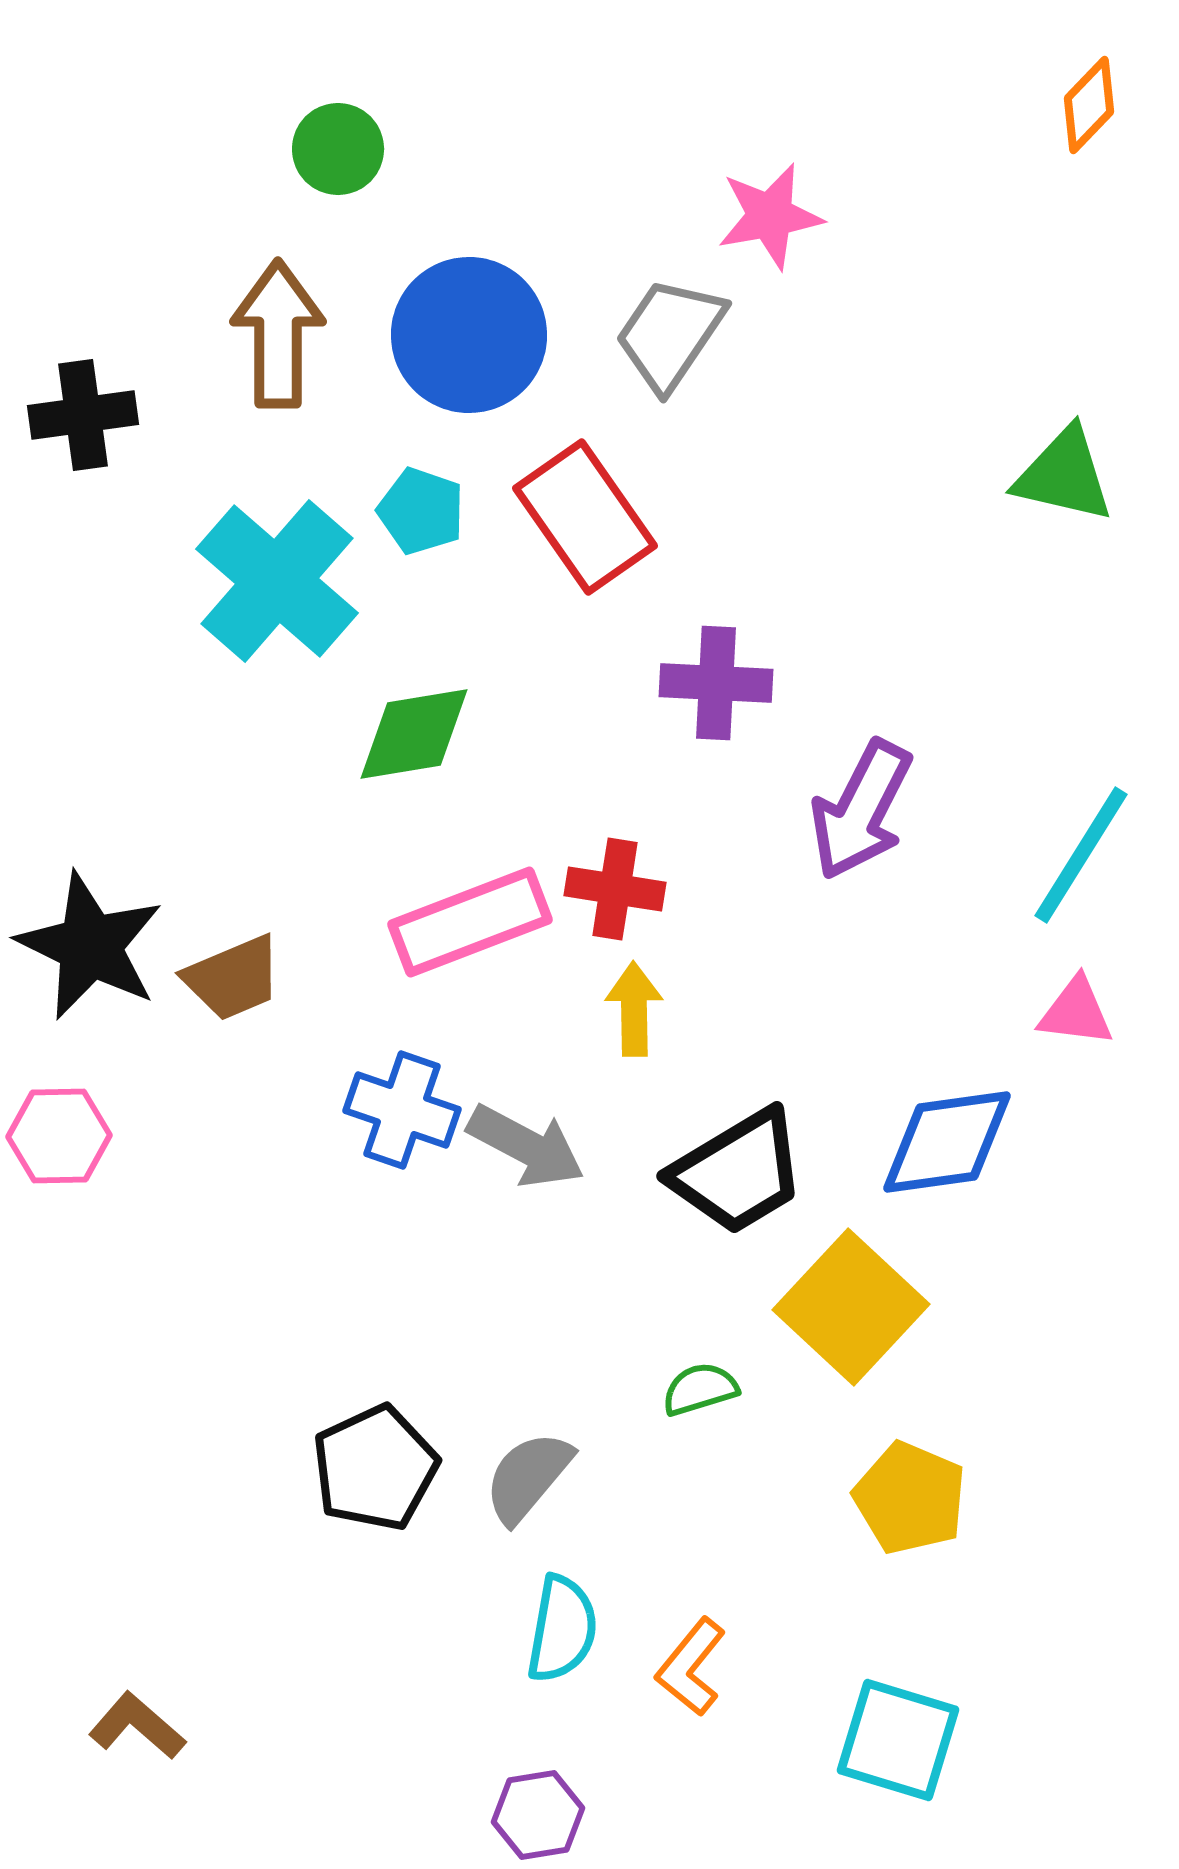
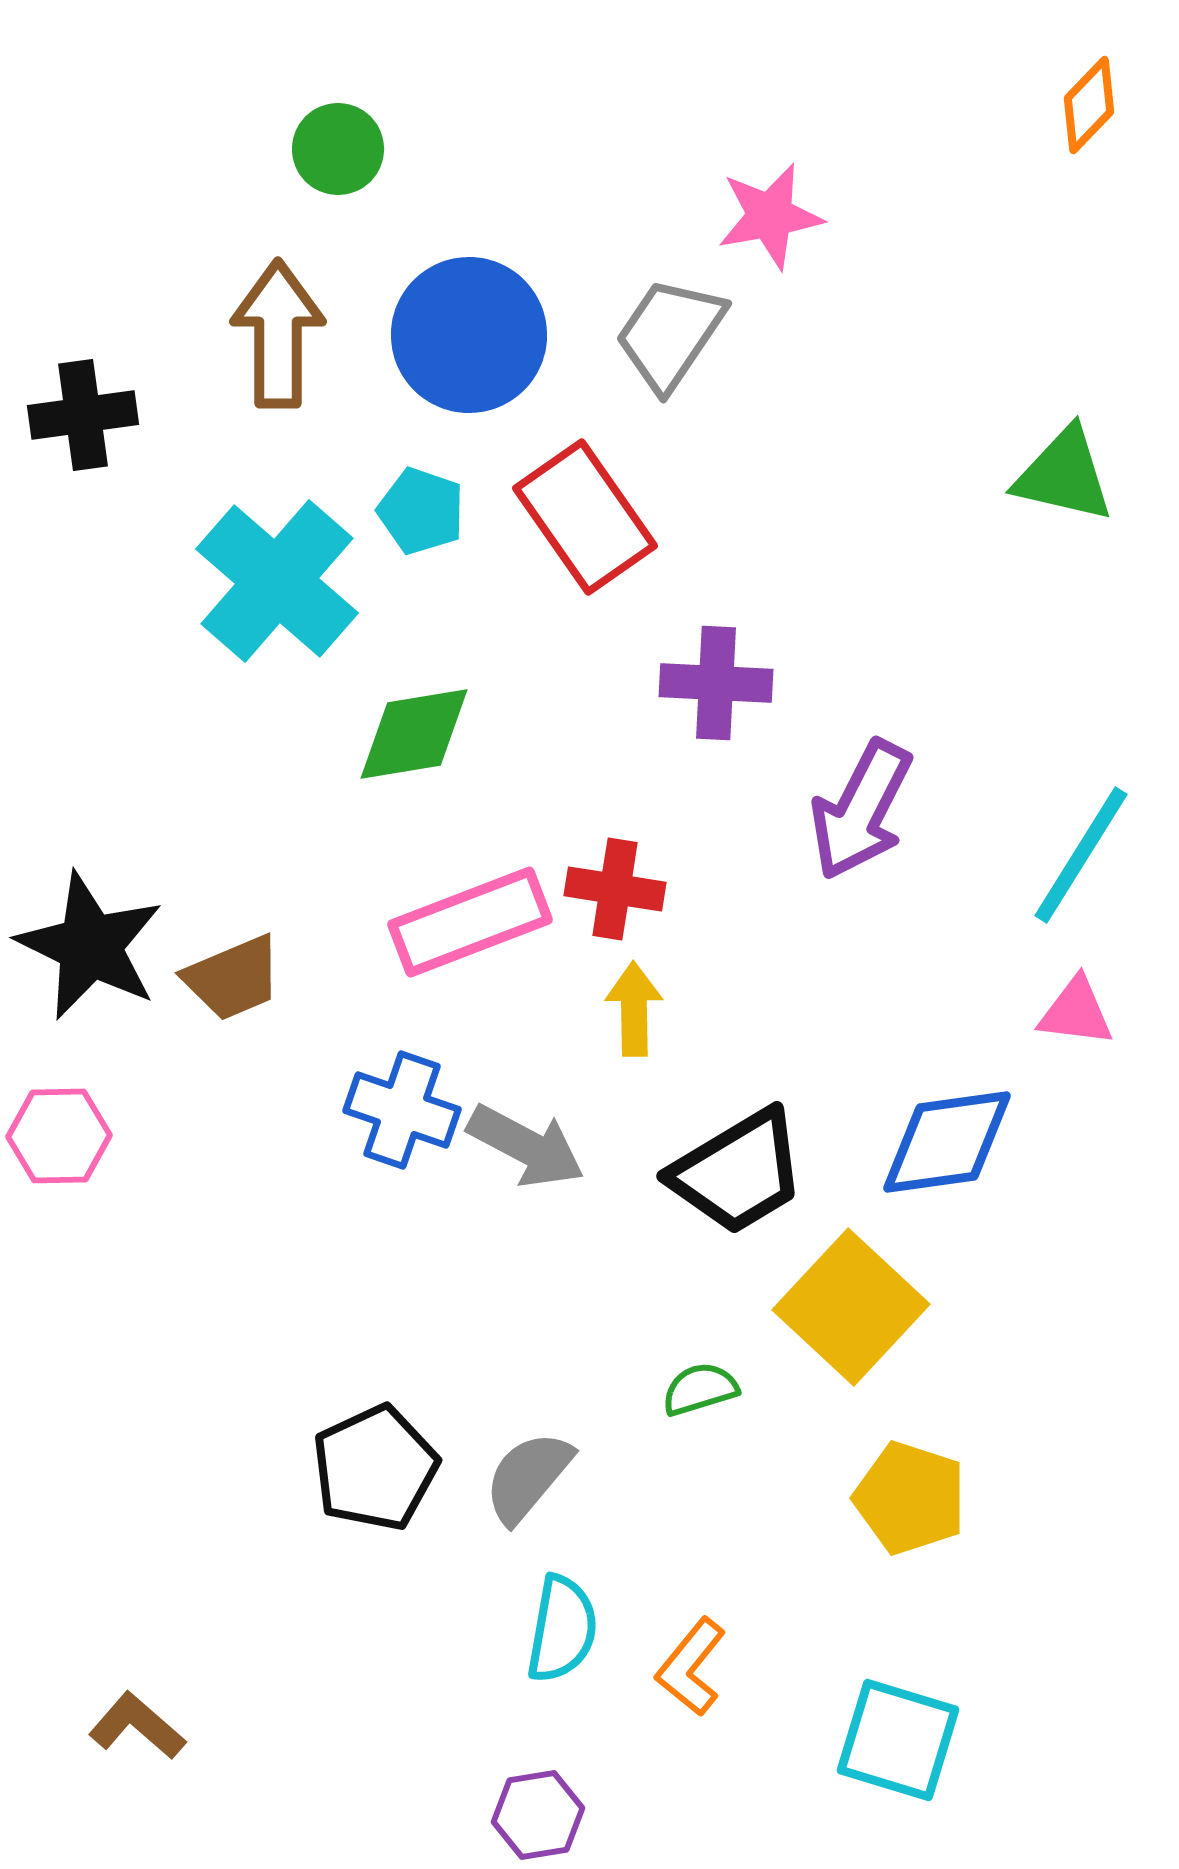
yellow pentagon: rotated 5 degrees counterclockwise
